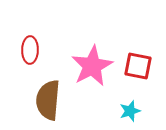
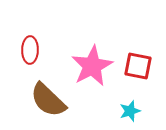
brown semicircle: rotated 51 degrees counterclockwise
